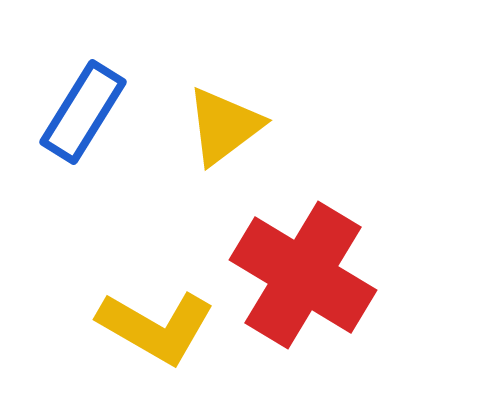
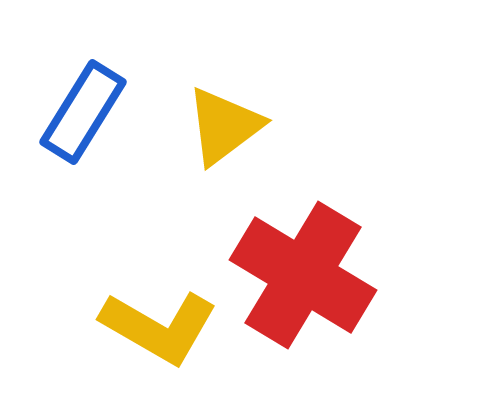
yellow L-shape: moved 3 px right
